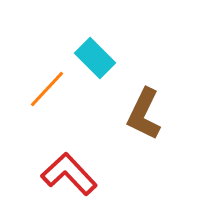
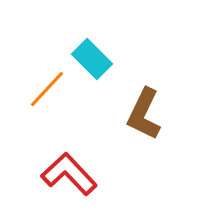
cyan rectangle: moved 3 px left, 1 px down
